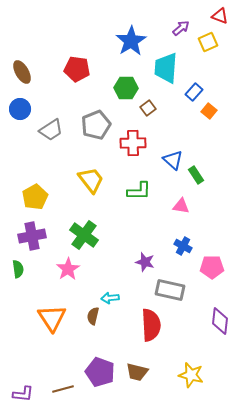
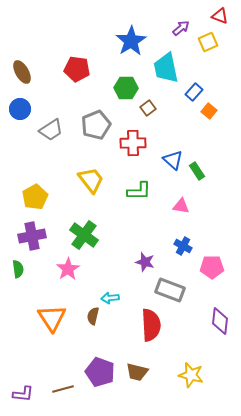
cyan trapezoid: rotated 16 degrees counterclockwise
green rectangle: moved 1 px right, 4 px up
gray rectangle: rotated 8 degrees clockwise
